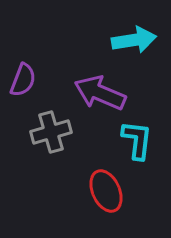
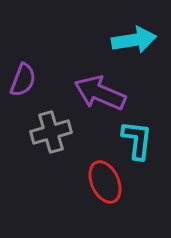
red ellipse: moved 1 px left, 9 px up
